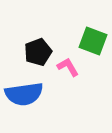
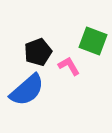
pink L-shape: moved 1 px right, 1 px up
blue semicircle: moved 3 px right, 4 px up; rotated 33 degrees counterclockwise
